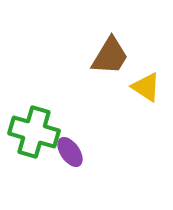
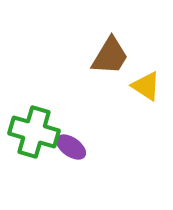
yellow triangle: moved 1 px up
purple ellipse: moved 1 px right, 5 px up; rotated 20 degrees counterclockwise
